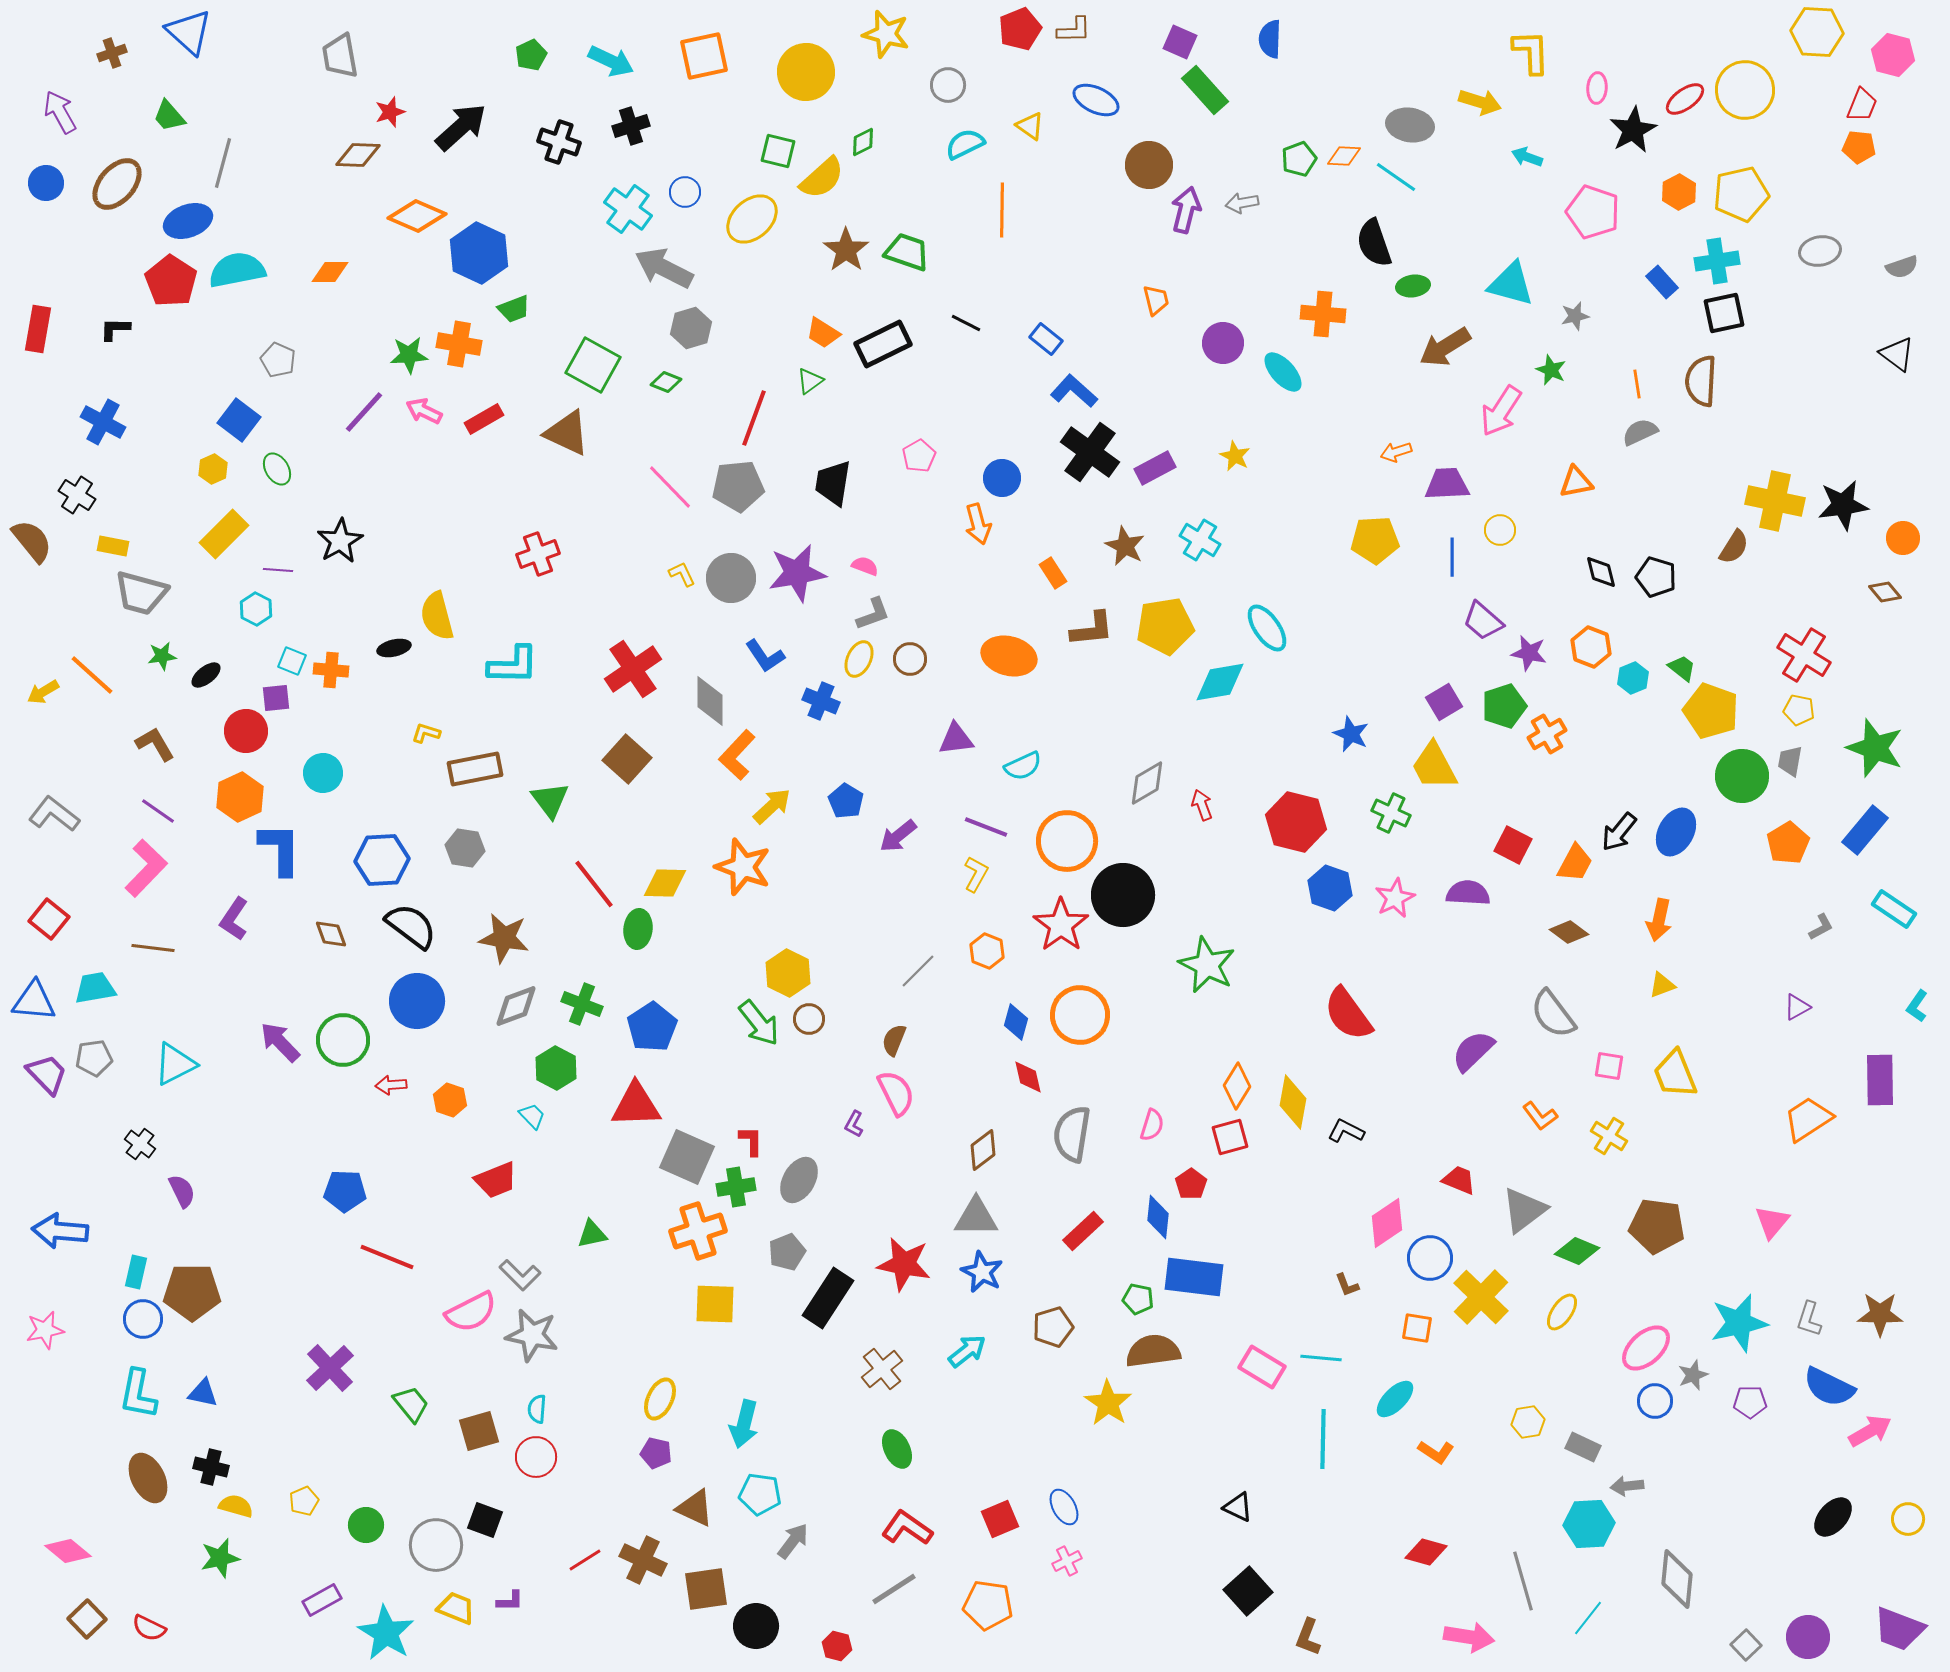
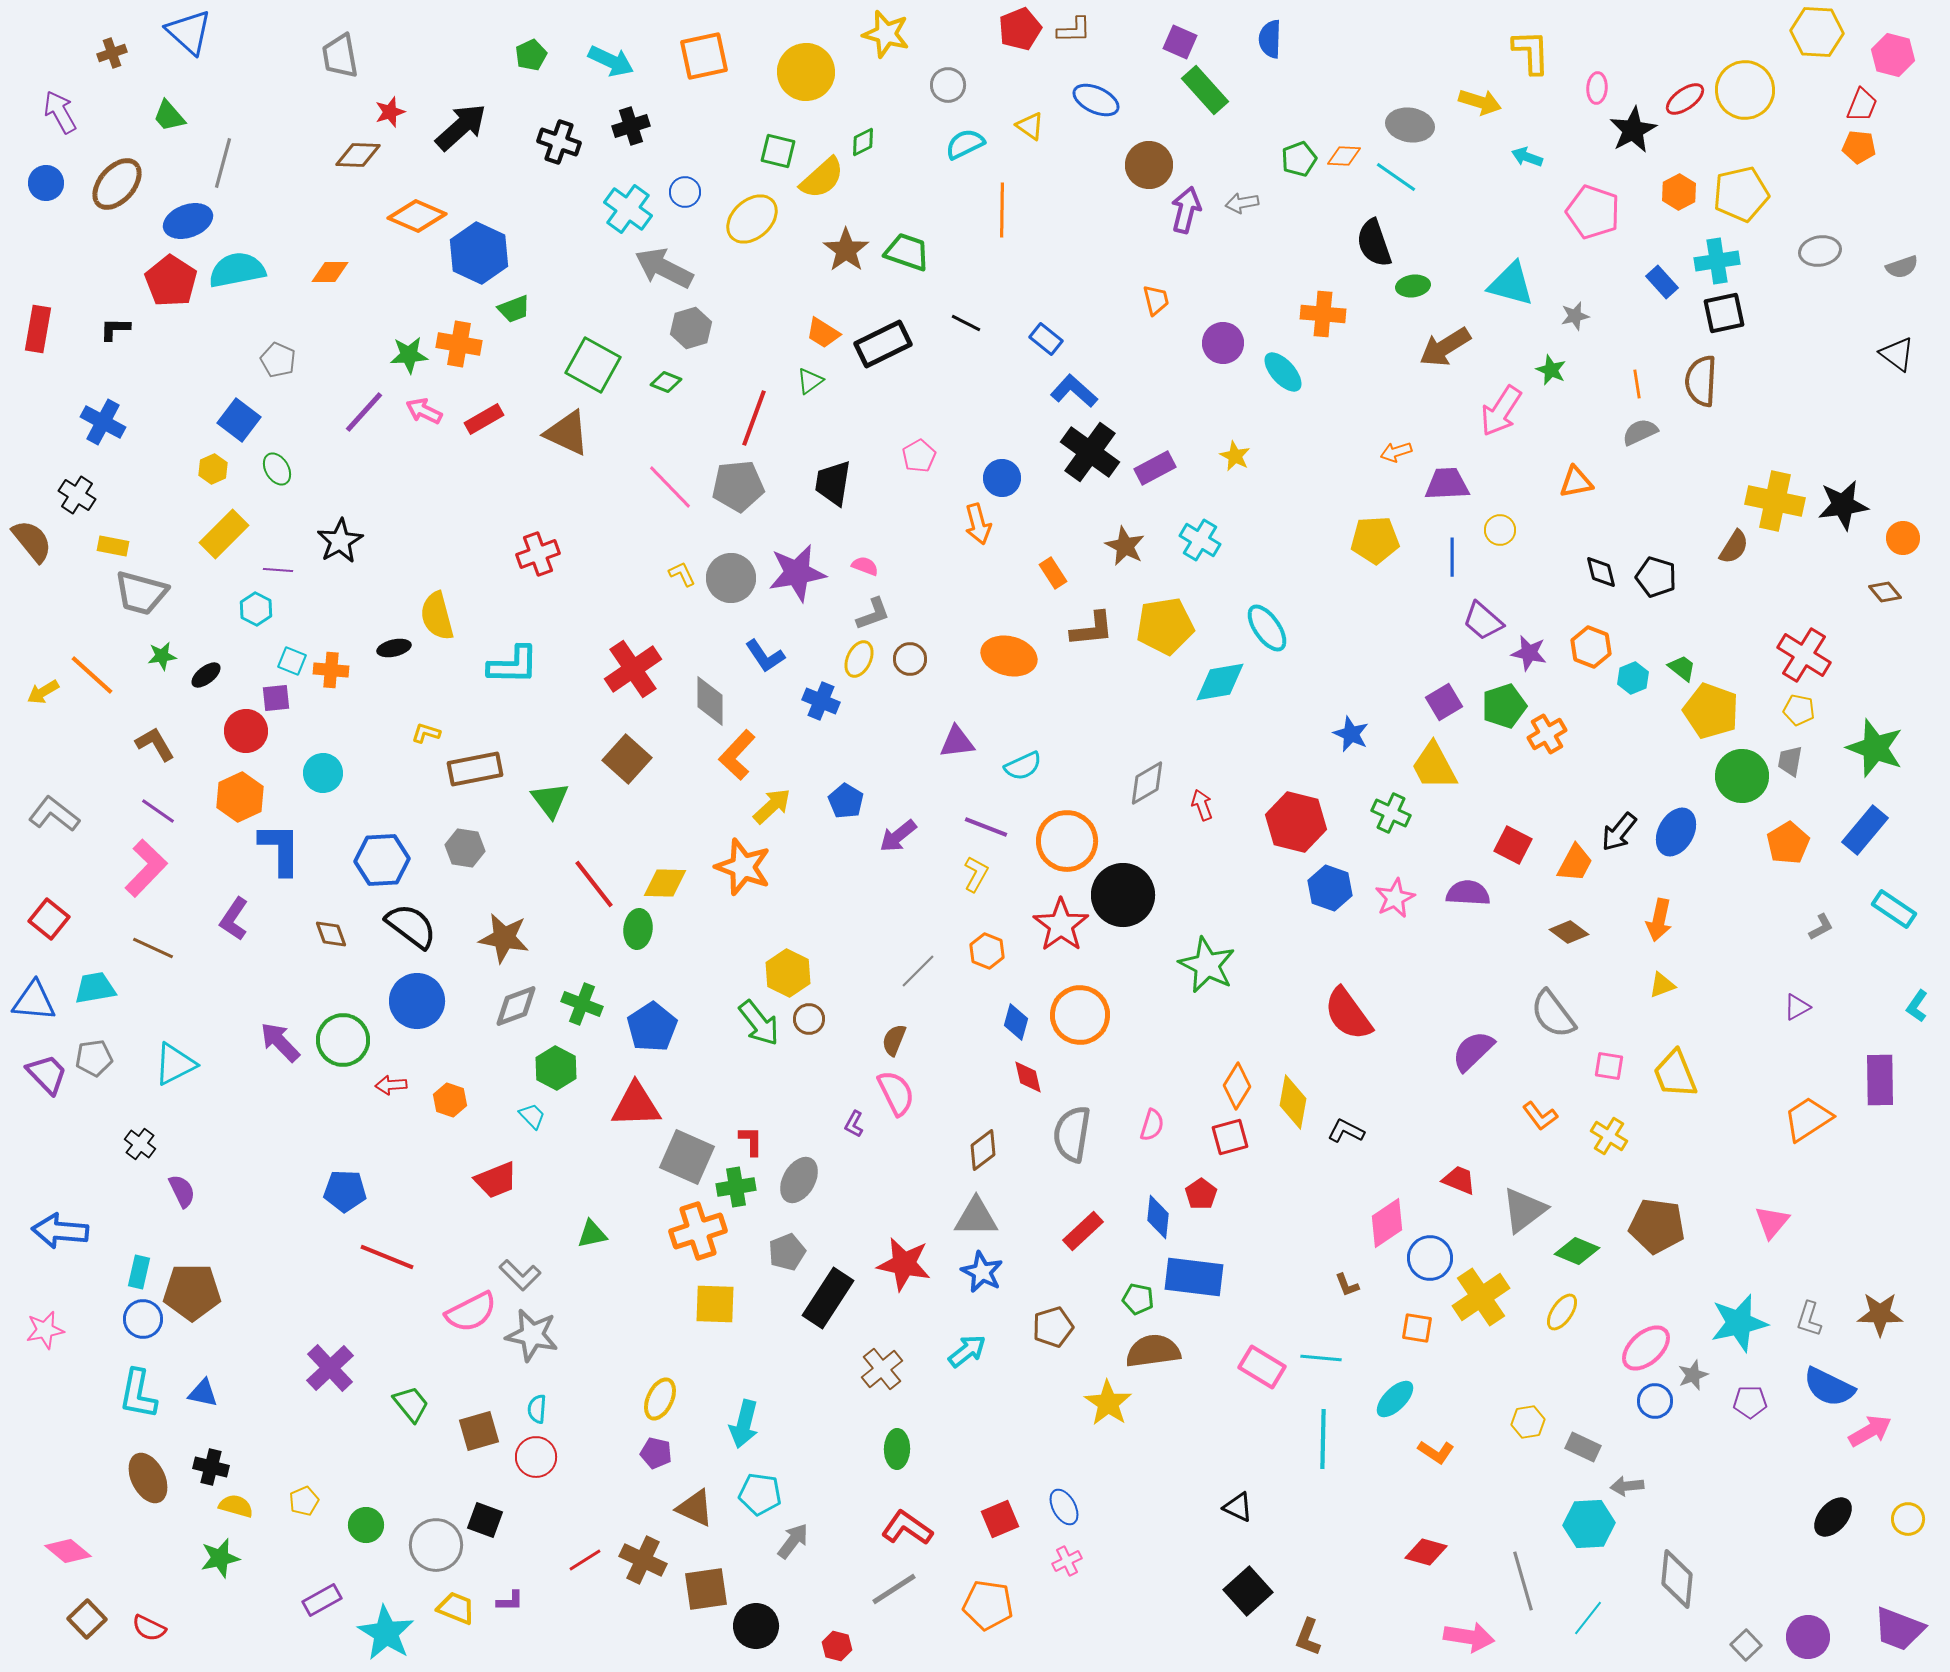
purple triangle at (956, 739): moved 1 px right, 3 px down
brown line at (153, 948): rotated 18 degrees clockwise
red pentagon at (1191, 1184): moved 10 px right, 10 px down
cyan rectangle at (136, 1272): moved 3 px right
yellow cross at (1481, 1297): rotated 12 degrees clockwise
green ellipse at (897, 1449): rotated 27 degrees clockwise
